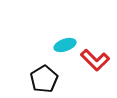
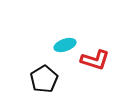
red L-shape: rotated 28 degrees counterclockwise
